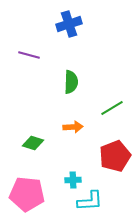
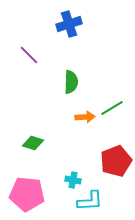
purple line: rotated 30 degrees clockwise
orange arrow: moved 12 px right, 10 px up
red pentagon: moved 1 px right, 5 px down
cyan cross: rotated 14 degrees clockwise
